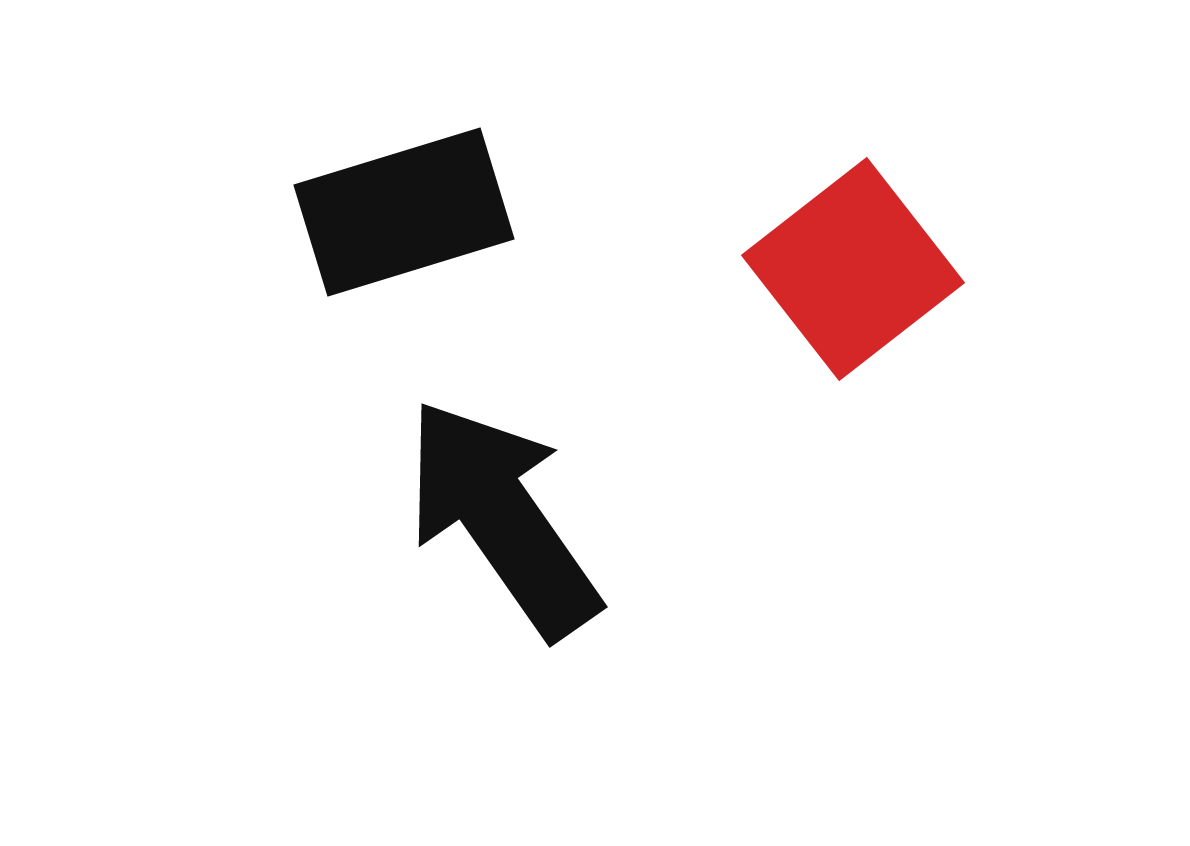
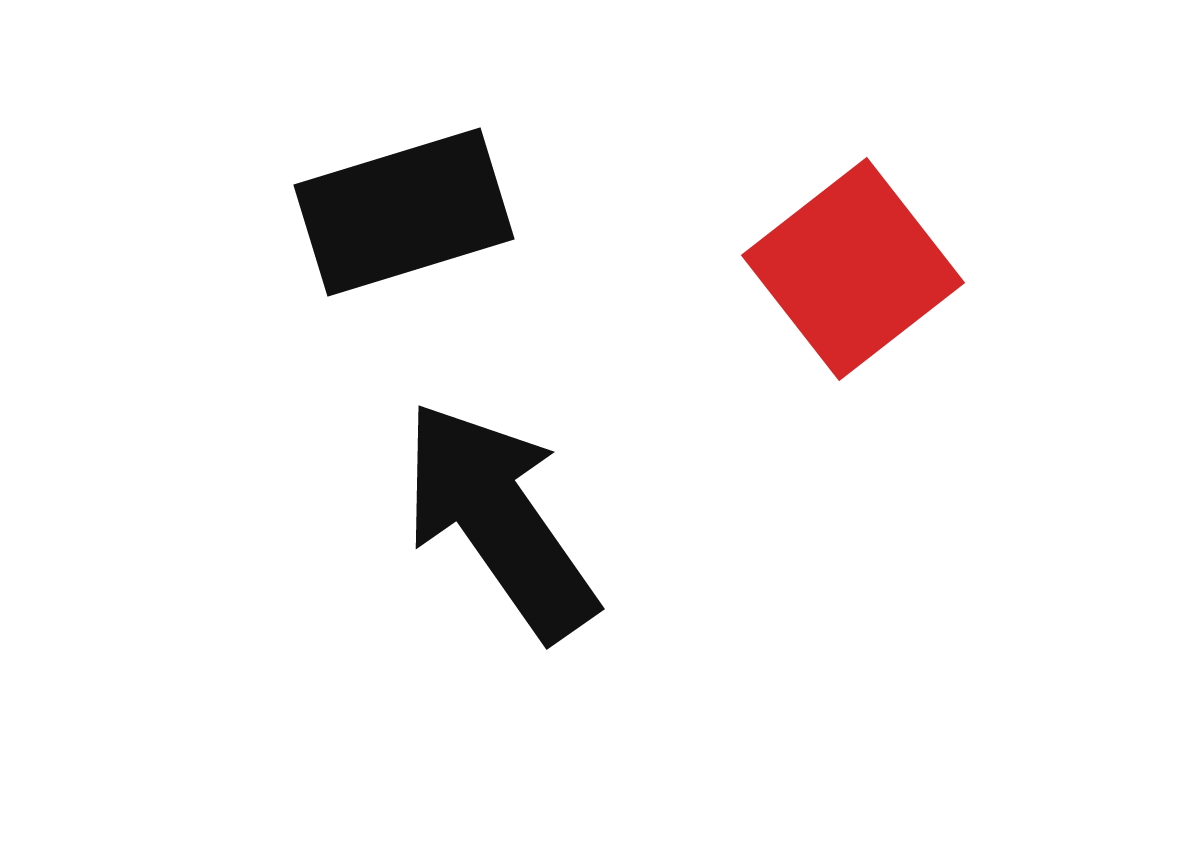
black arrow: moved 3 px left, 2 px down
